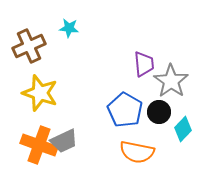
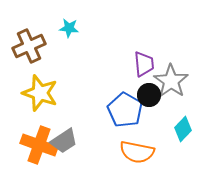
black circle: moved 10 px left, 17 px up
gray trapezoid: rotated 8 degrees counterclockwise
